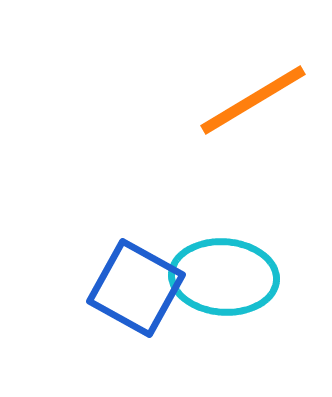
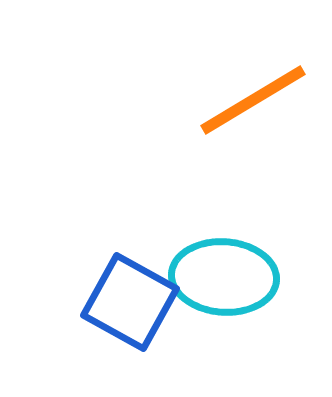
blue square: moved 6 px left, 14 px down
